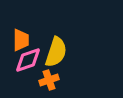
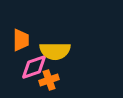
yellow semicircle: moved 1 px left, 1 px up; rotated 72 degrees clockwise
pink diamond: moved 6 px right, 7 px down
